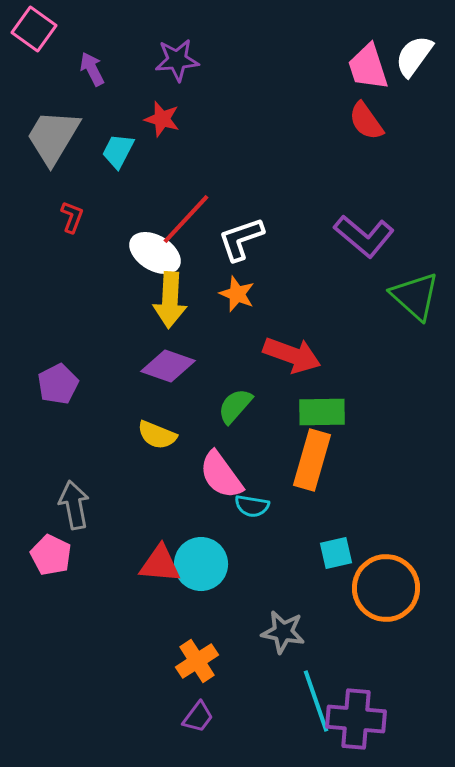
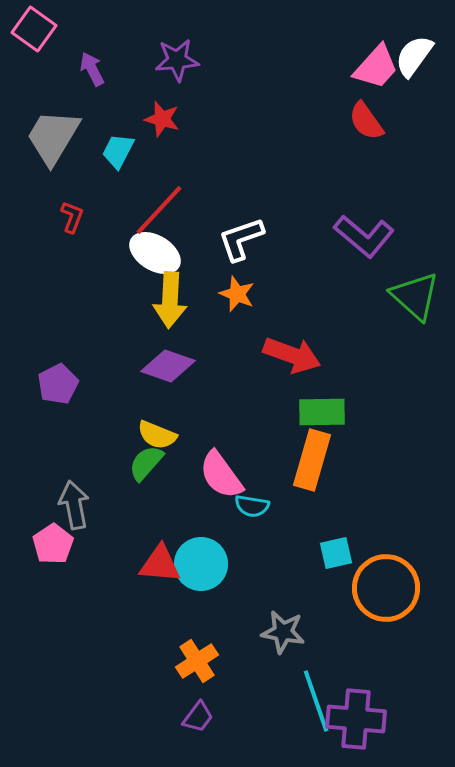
pink trapezoid: moved 8 px right; rotated 120 degrees counterclockwise
red line: moved 27 px left, 9 px up
green semicircle: moved 89 px left, 57 px down
pink pentagon: moved 2 px right, 11 px up; rotated 12 degrees clockwise
